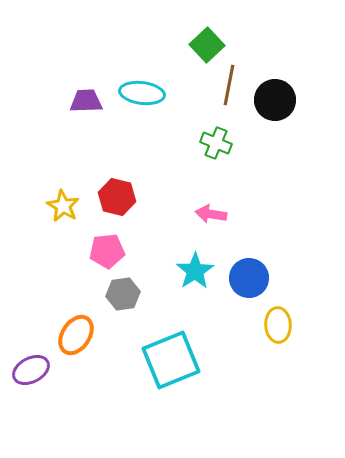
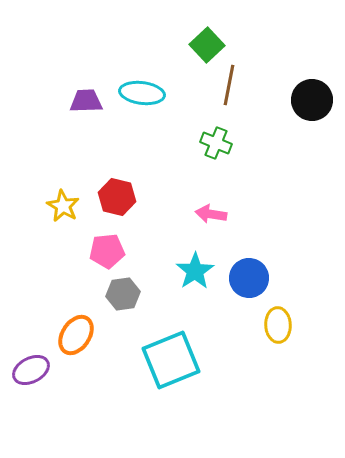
black circle: moved 37 px right
